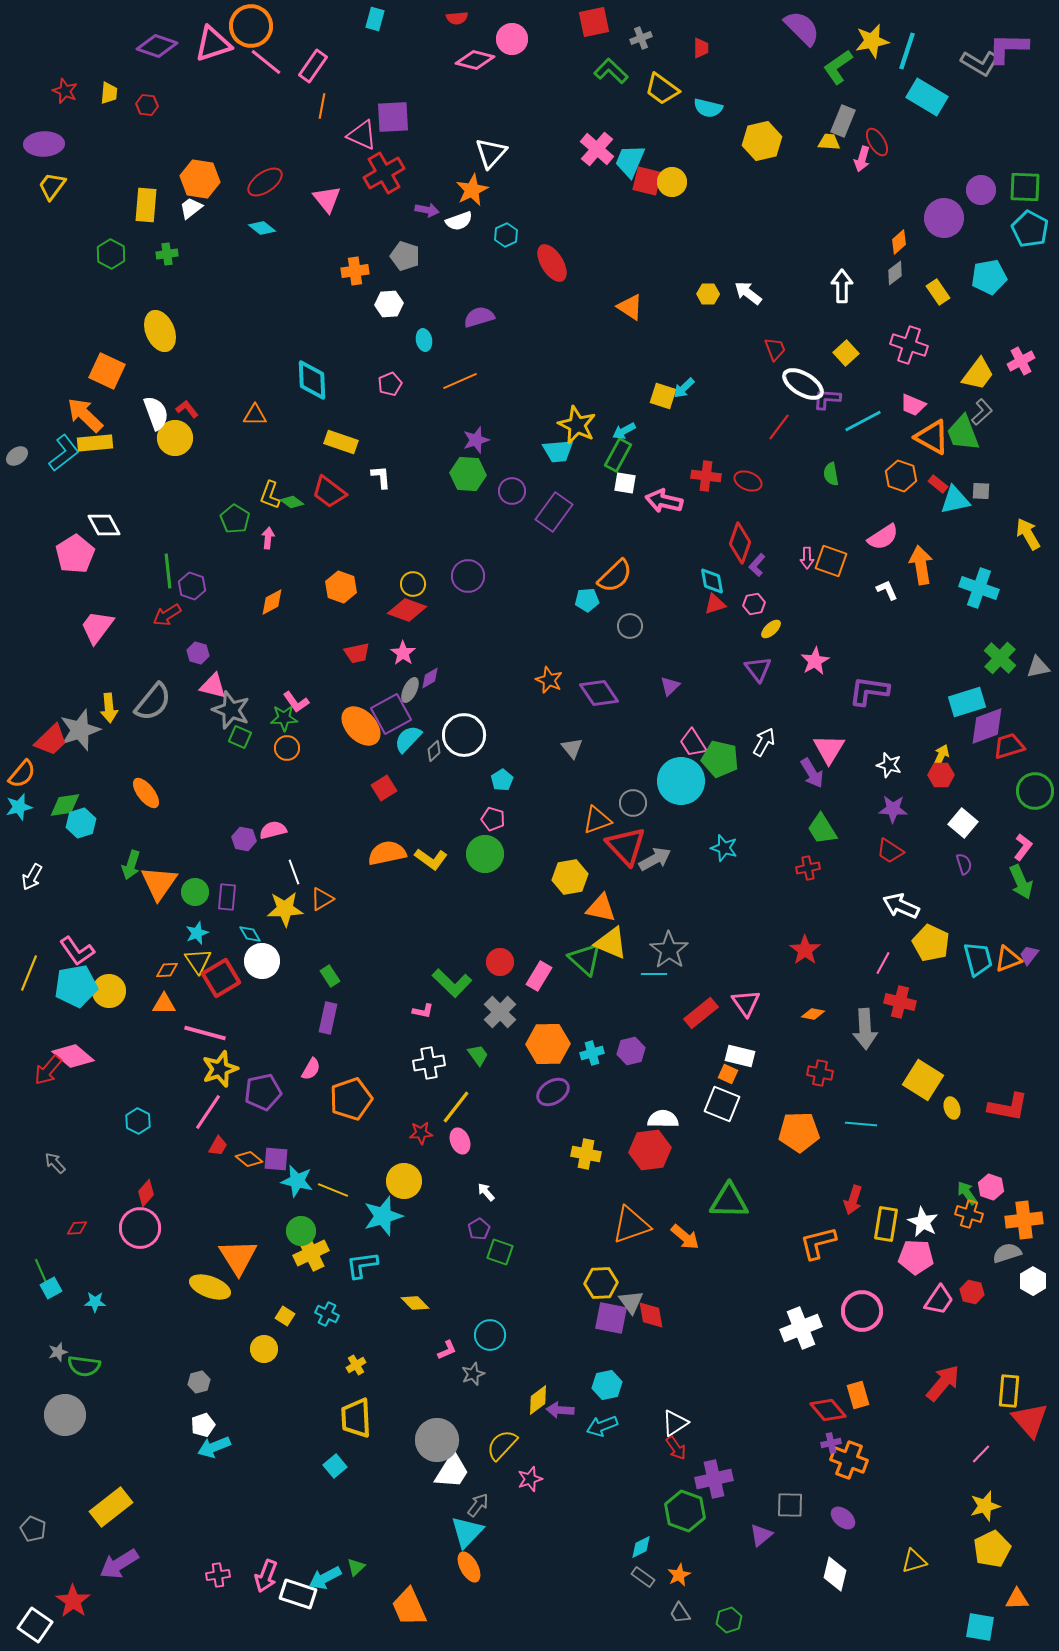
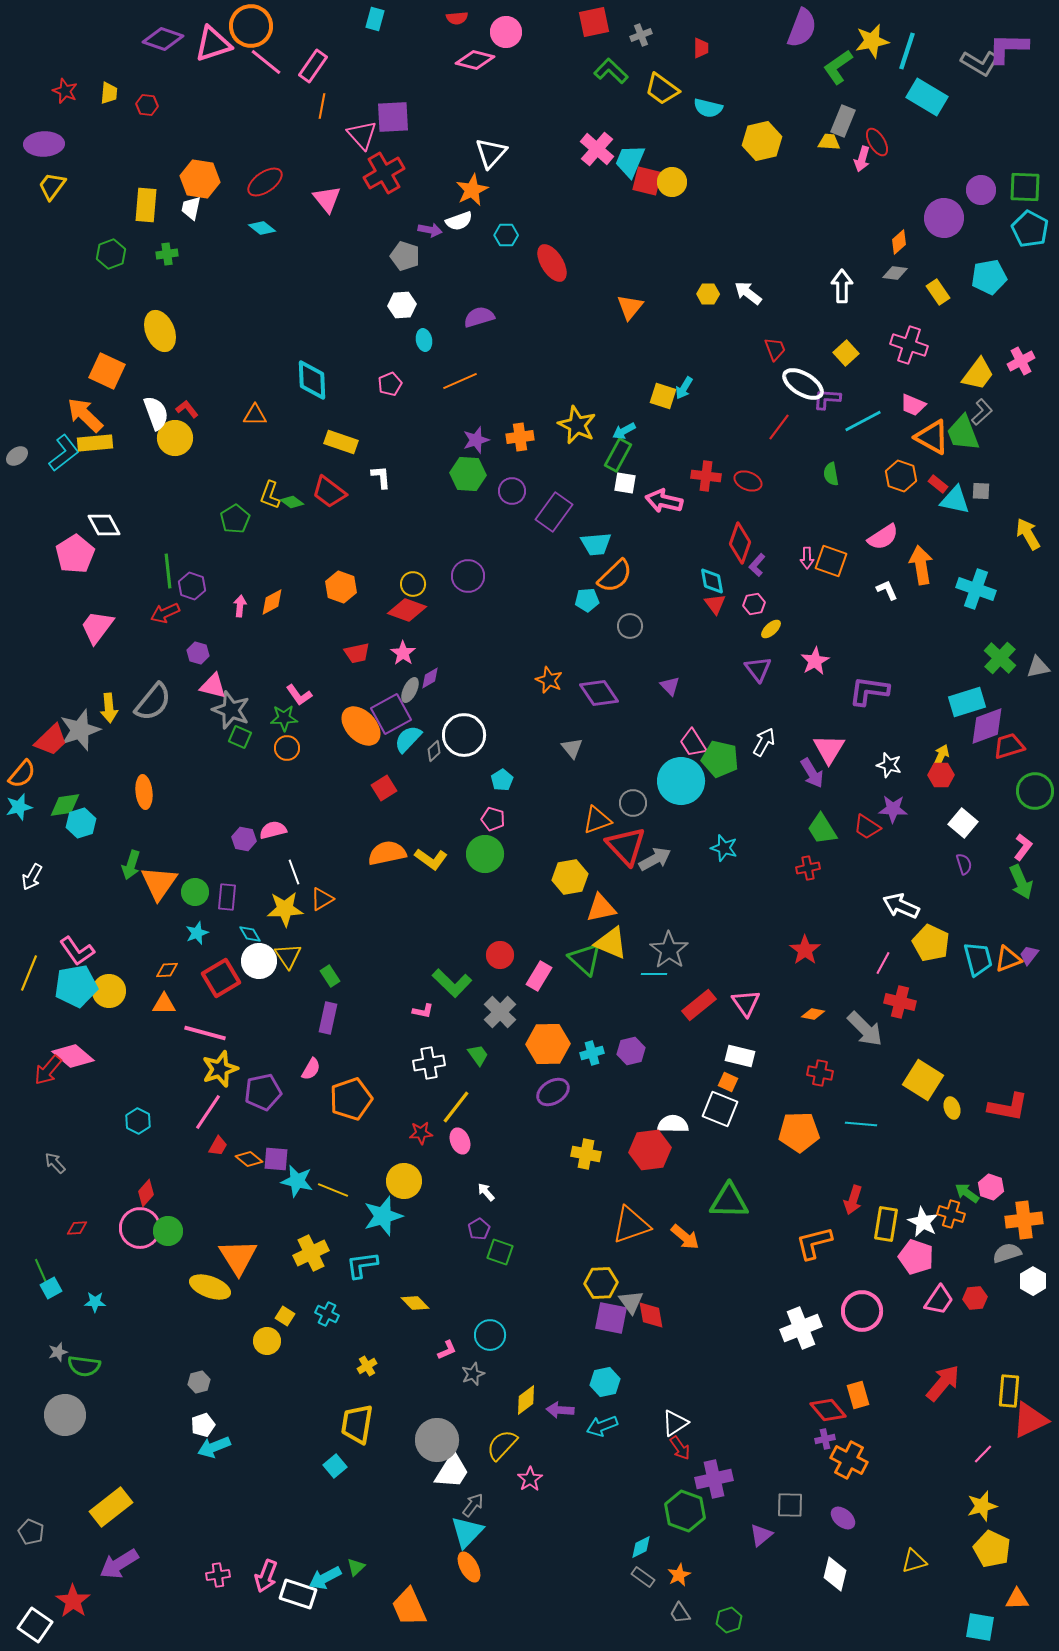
purple semicircle at (802, 28): rotated 66 degrees clockwise
gray cross at (641, 38): moved 3 px up
pink circle at (512, 39): moved 6 px left, 7 px up
purple diamond at (157, 46): moved 6 px right, 7 px up
pink triangle at (362, 135): rotated 24 degrees clockwise
white trapezoid at (191, 208): rotated 40 degrees counterclockwise
purple arrow at (427, 210): moved 3 px right, 20 px down
cyan hexagon at (506, 235): rotated 25 degrees clockwise
green hexagon at (111, 254): rotated 12 degrees clockwise
orange cross at (355, 271): moved 165 px right, 166 px down
gray diamond at (895, 273): rotated 45 degrees clockwise
white hexagon at (389, 304): moved 13 px right, 1 px down
orange triangle at (630, 307): rotated 36 degrees clockwise
cyan arrow at (684, 388): rotated 15 degrees counterclockwise
cyan trapezoid at (558, 451): moved 38 px right, 93 px down
cyan triangle at (955, 500): rotated 24 degrees clockwise
green pentagon at (235, 519): rotated 8 degrees clockwise
pink arrow at (268, 538): moved 28 px left, 68 px down
cyan cross at (979, 588): moved 3 px left, 1 px down
red triangle at (715, 604): rotated 50 degrees counterclockwise
red arrow at (167, 615): moved 2 px left, 2 px up; rotated 8 degrees clockwise
purple triangle at (670, 686): rotated 30 degrees counterclockwise
pink L-shape at (296, 702): moved 3 px right, 7 px up
orange ellipse at (146, 793): moved 2 px left, 1 px up; rotated 32 degrees clockwise
red trapezoid at (890, 851): moved 23 px left, 24 px up
orange triangle at (601, 908): rotated 24 degrees counterclockwise
yellow triangle at (198, 961): moved 90 px right, 5 px up
white circle at (262, 961): moved 3 px left
red circle at (500, 962): moved 7 px up
red rectangle at (701, 1013): moved 2 px left, 8 px up
gray arrow at (865, 1029): rotated 42 degrees counterclockwise
orange square at (728, 1074): moved 8 px down
white square at (722, 1104): moved 2 px left, 5 px down
white semicircle at (663, 1119): moved 10 px right, 5 px down
green arrow at (967, 1193): rotated 20 degrees counterclockwise
orange cross at (969, 1214): moved 18 px left
green circle at (301, 1231): moved 133 px left
orange L-shape at (818, 1243): moved 4 px left
pink pentagon at (916, 1257): rotated 16 degrees clockwise
red hexagon at (972, 1292): moved 3 px right, 6 px down; rotated 20 degrees counterclockwise
yellow circle at (264, 1349): moved 3 px right, 8 px up
yellow cross at (356, 1365): moved 11 px right, 1 px down
cyan hexagon at (607, 1385): moved 2 px left, 3 px up
yellow diamond at (538, 1400): moved 12 px left
yellow trapezoid at (356, 1418): moved 1 px right, 6 px down; rotated 12 degrees clockwise
red triangle at (1030, 1420): rotated 45 degrees clockwise
purple cross at (831, 1443): moved 6 px left, 4 px up
red arrow at (676, 1448): moved 4 px right
pink line at (981, 1454): moved 2 px right
orange cross at (849, 1460): rotated 6 degrees clockwise
pink star at (530, 1479): rotated 15 degrees counterclockwise
gray arrow at (478, 1505): moved 5 px left
yellow star at (985, 1506): moved 3 px left
gray pentagon at (33, 1529): moved 2 px left, 3 px down
yellow pentagon at (992, 1549): rotated 21 degrees counterclockwise
